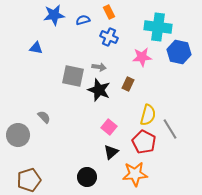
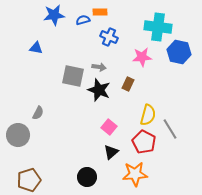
orange rectangle: moved 9 px left; rotated 64 degrees counterclockwise
gray semicircle: moved 6 px left, 4 px up; rotated 72 degrees clockwise
